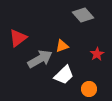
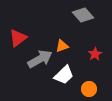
red star: moved 2 px left
